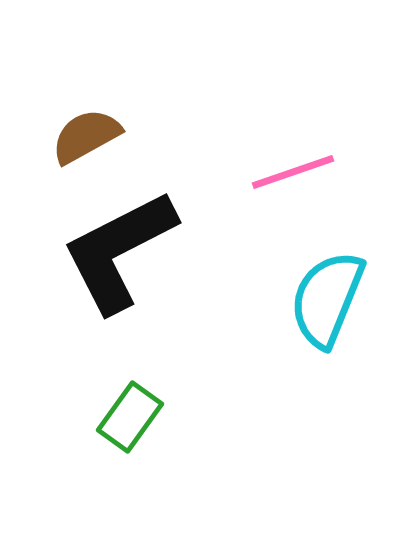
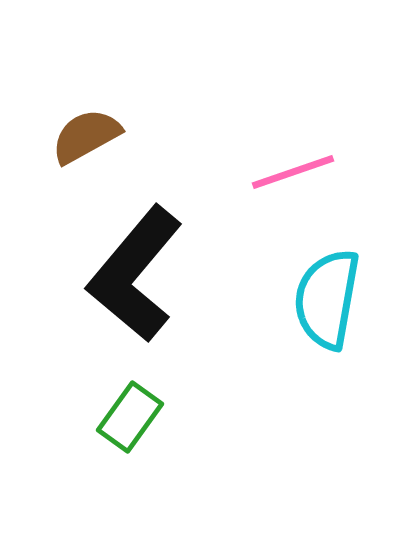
black L-shape: moved 16 px right, 23 px down; rotated 23 degrees counterclockwise
cyan semicircle: rotated 12 degrees counterclockwise
